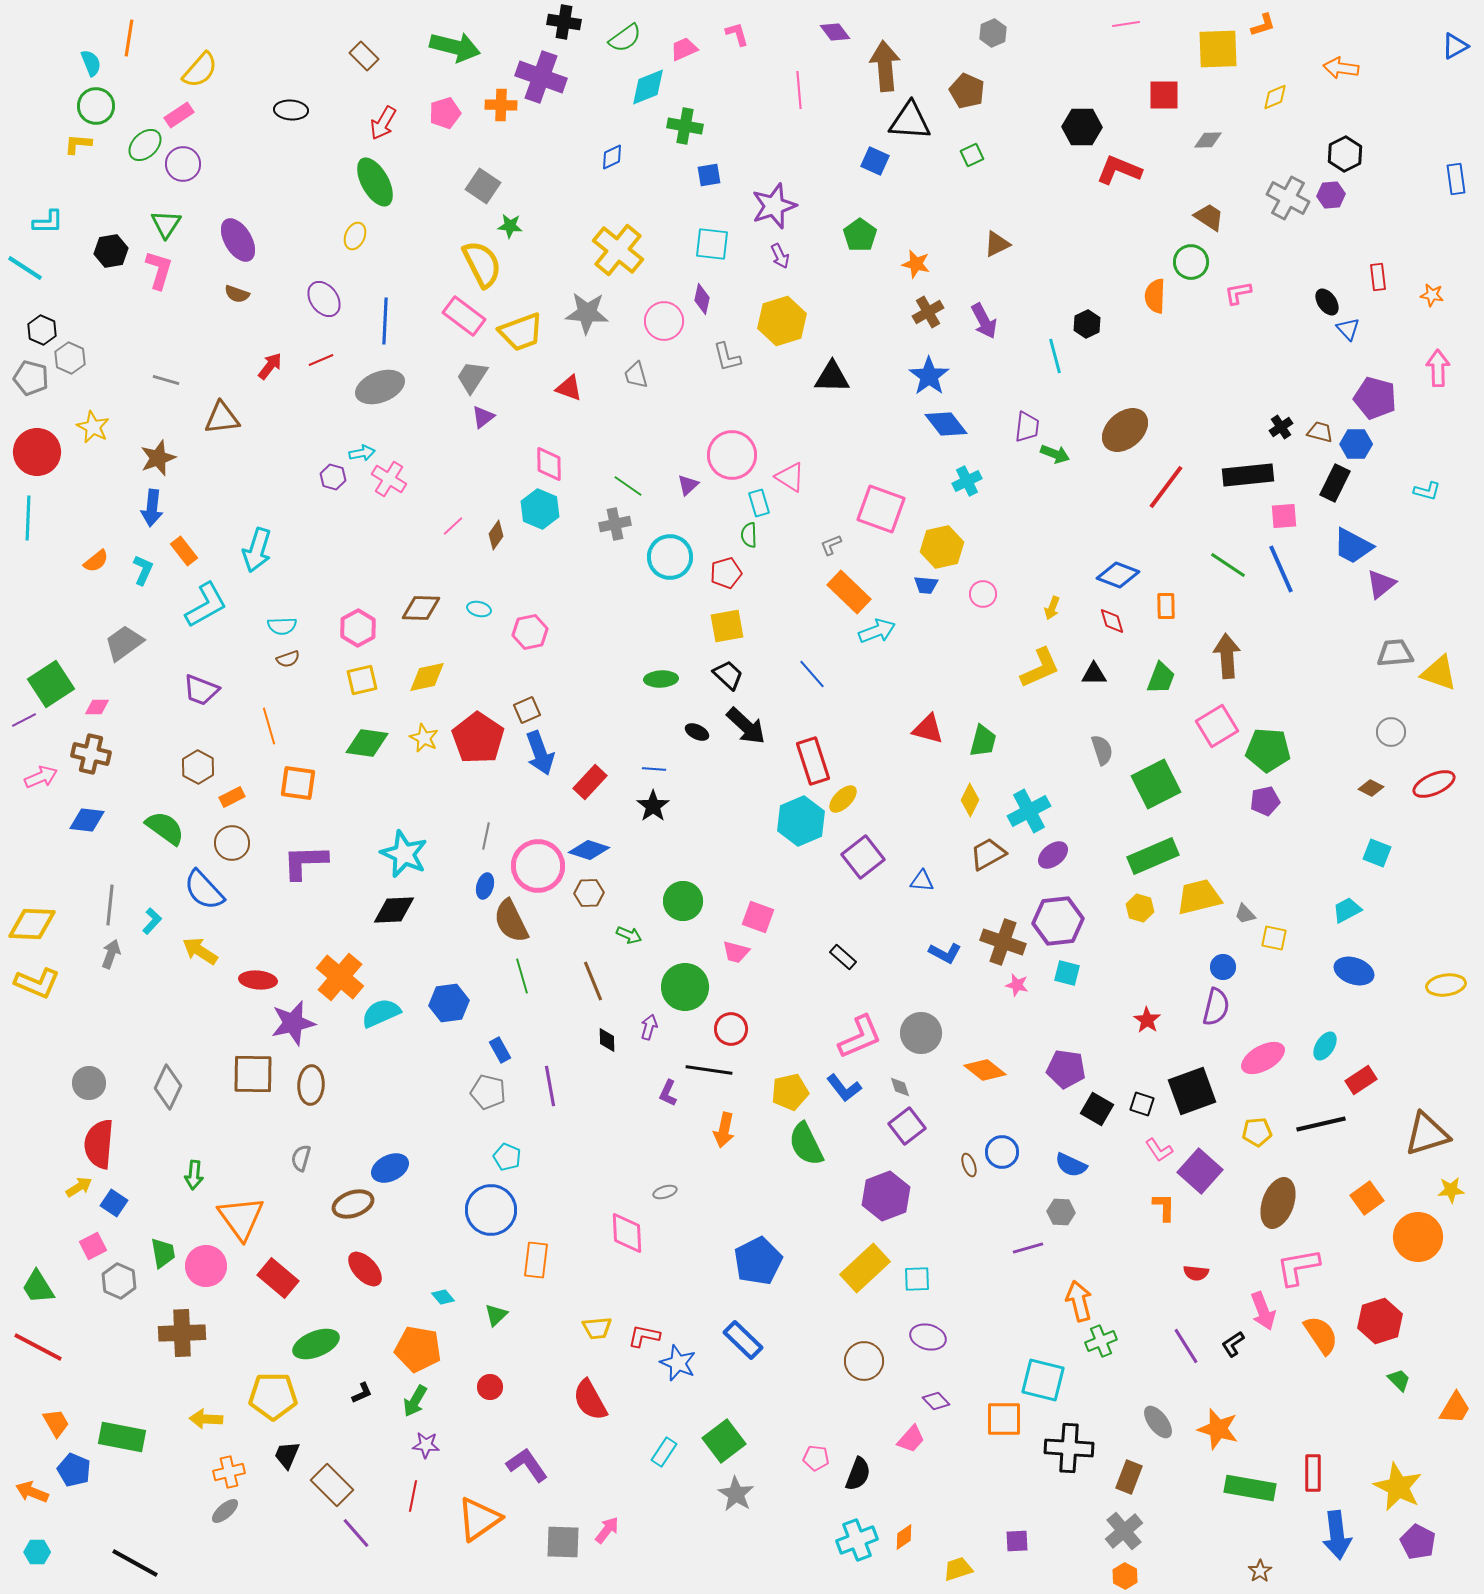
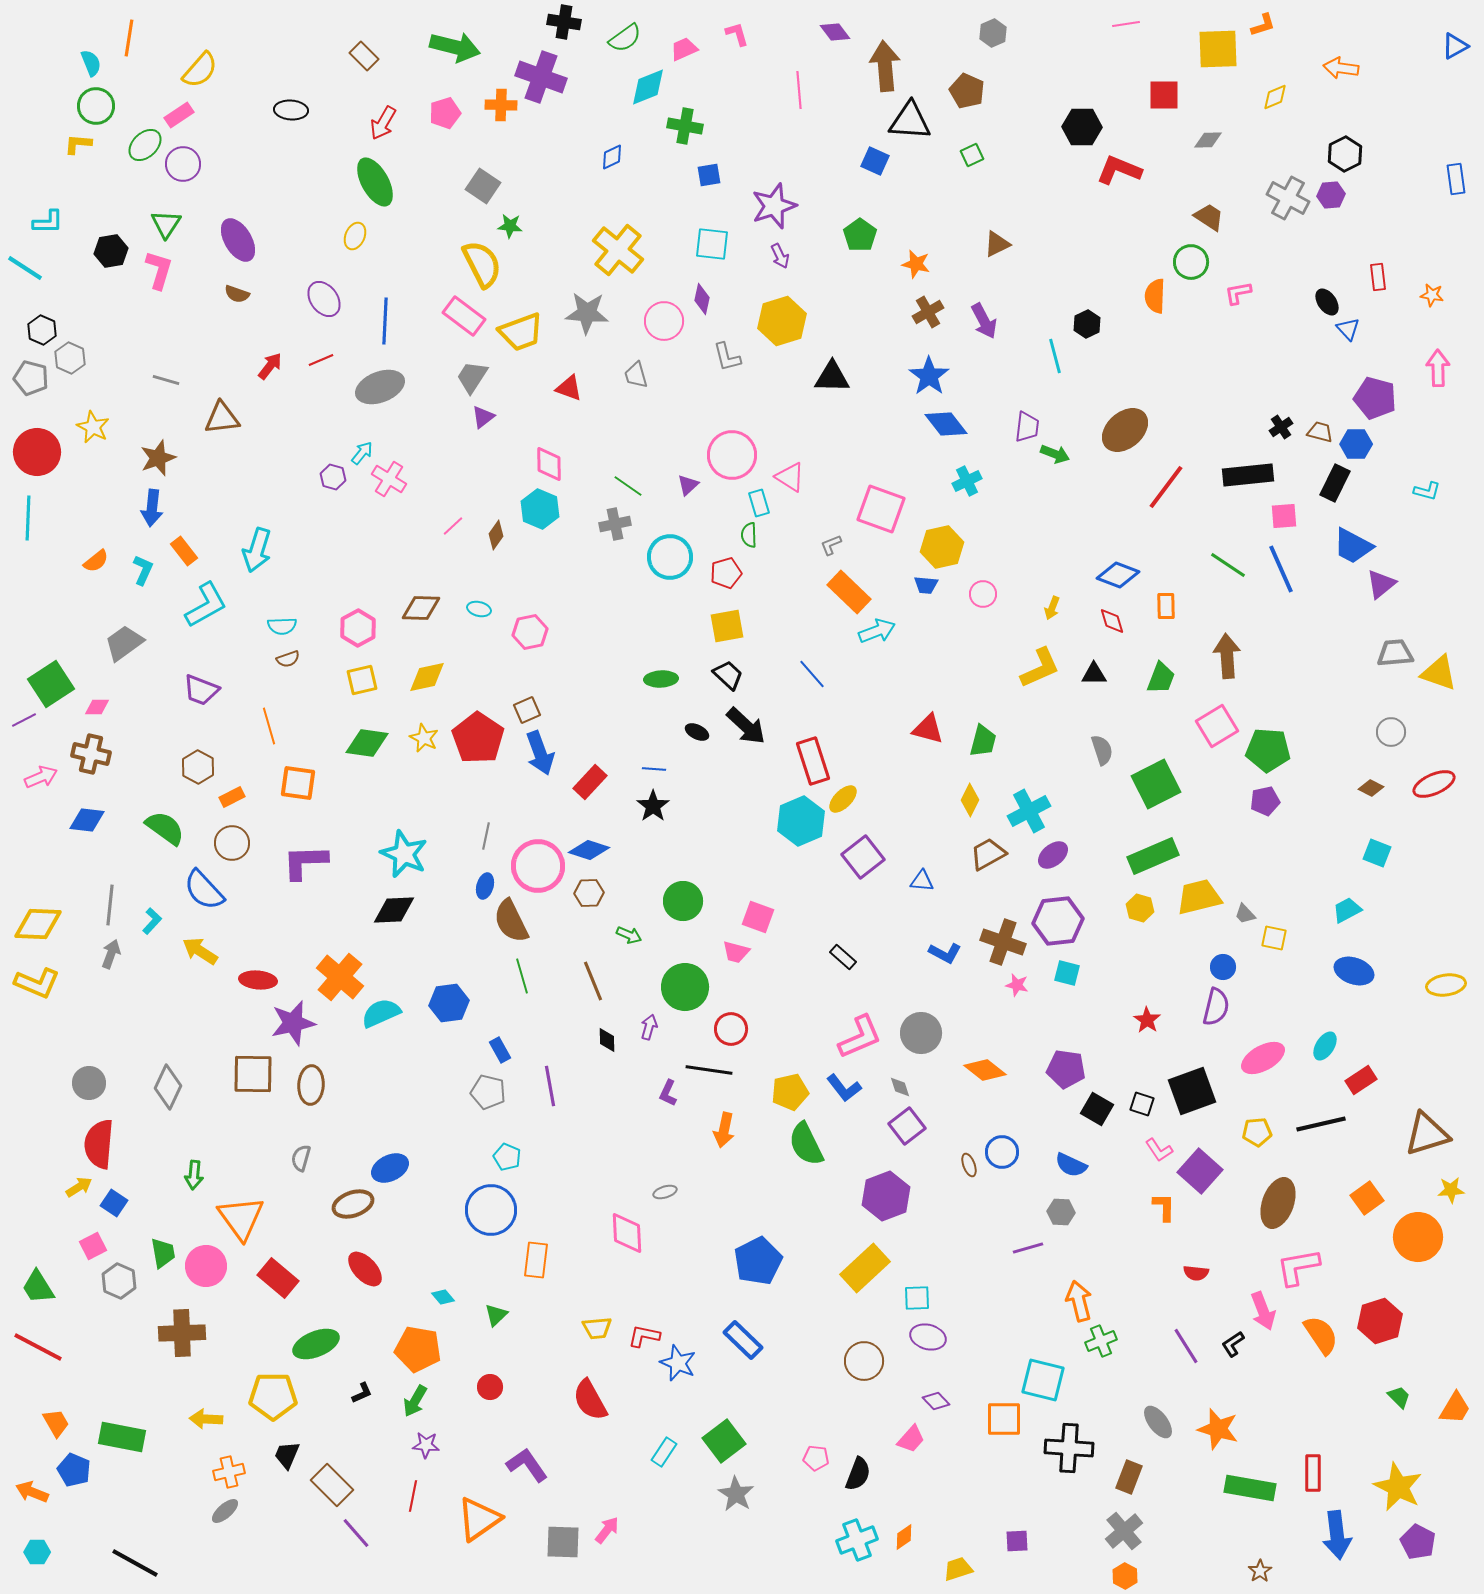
cyan arrow at (362, 453): rotated 40 degrees counterclockwise
yellow diamond at (32, 924): moved 6 px right
cyan square at (917, 1279): moved 19 px down
green trapezoid at (1399, 1380): moved 17 px down
